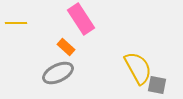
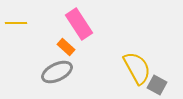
pink rectangle: moved 2 px left, 5 px down
yellow semicircle: moved 1 px left
gray ellipse: moved 1 px left, 1 px up
gray square: rotated 18 degrees clockwise
